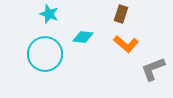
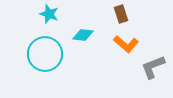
brown rectangle: rotated 36 degrees counterclockwise
cyan diamond: moved 2 px up
gray L-shape: moved 2 px up
